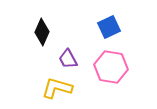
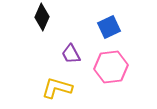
black diamond: moved 15 px up
purple trapezoid: moved 3 px right, 5 px up
pink hexagon: rotated 16 degrees counterclockwise
